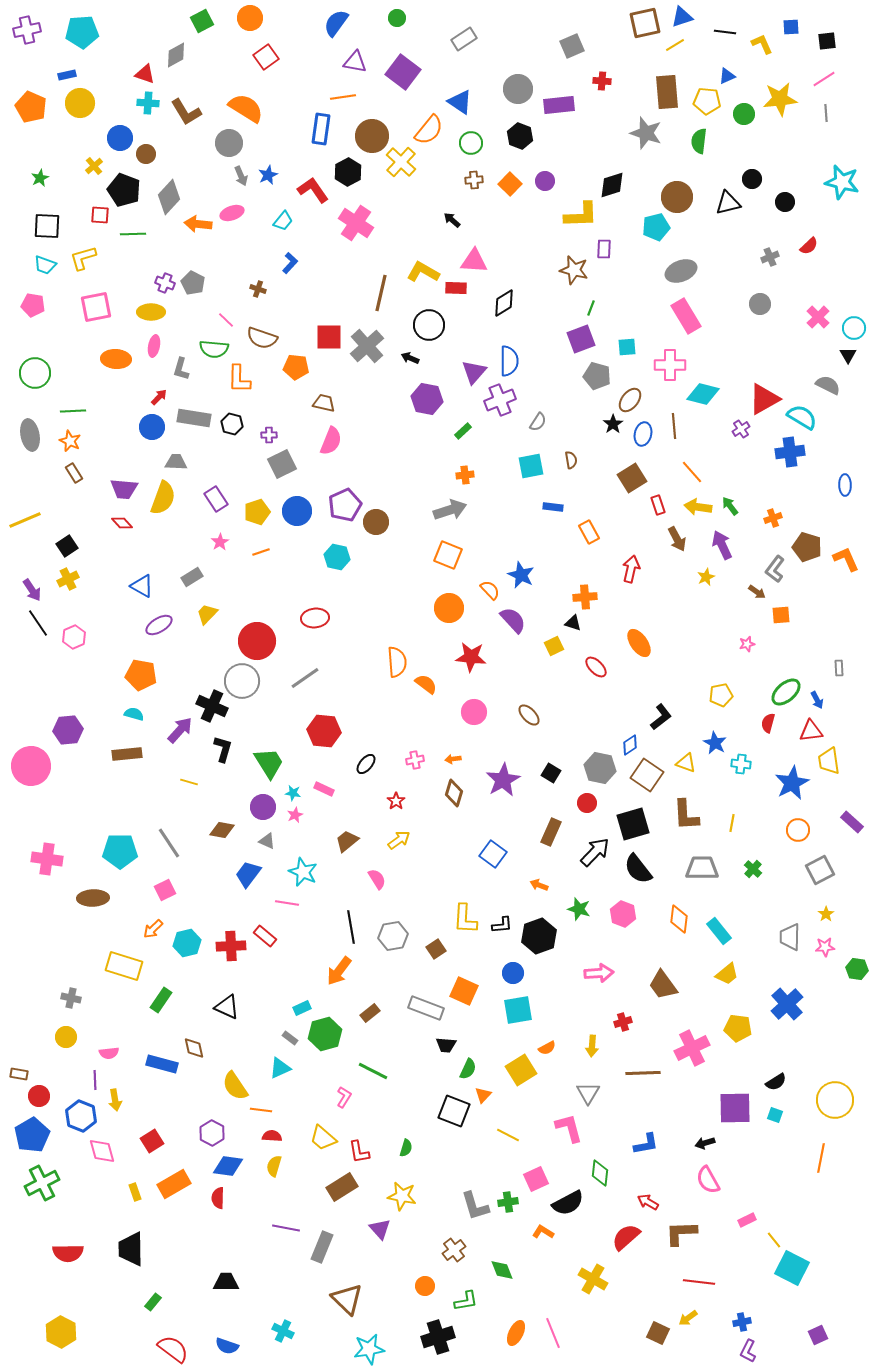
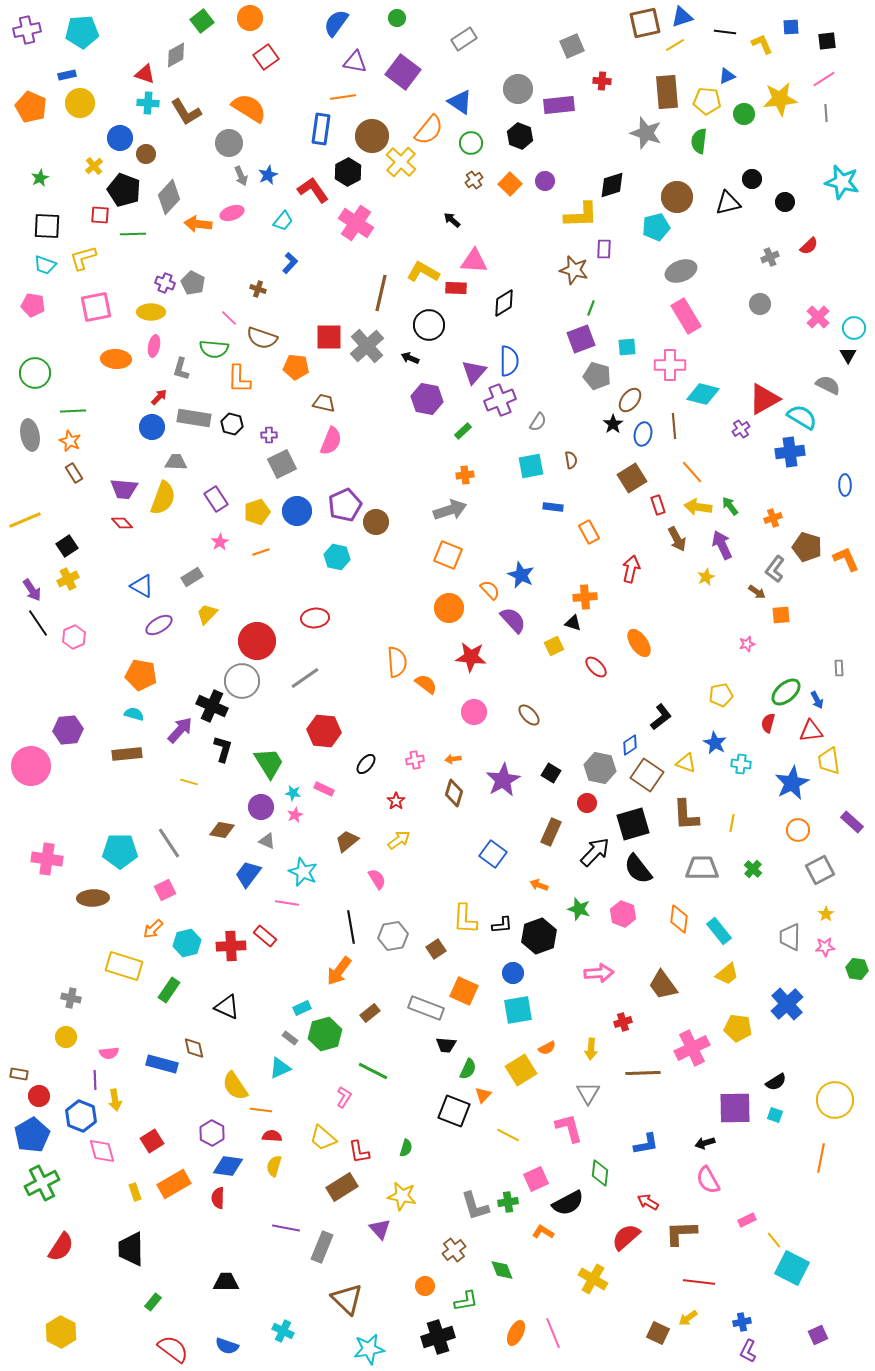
green square at (202, 21): rotated 10 degrees counterclockwise
orange semicircle at (246, 108): moved 3 px right
brown cross at (474, 180): rotated 30 degrees counterclockwise
pink line at (226, 320): moved 3 px right, 2 px up
purple circle at (263, 807): moved 2 px left
green rectangle at (161, 1000): moved 8 px right, 10 px up
yellow arrow at (592, 1046): moved 1 px left, 3 px down
red semicircle at (68, 1253): moved 7 px left, 6 px up; rotated 56 degrees counterclockwise
